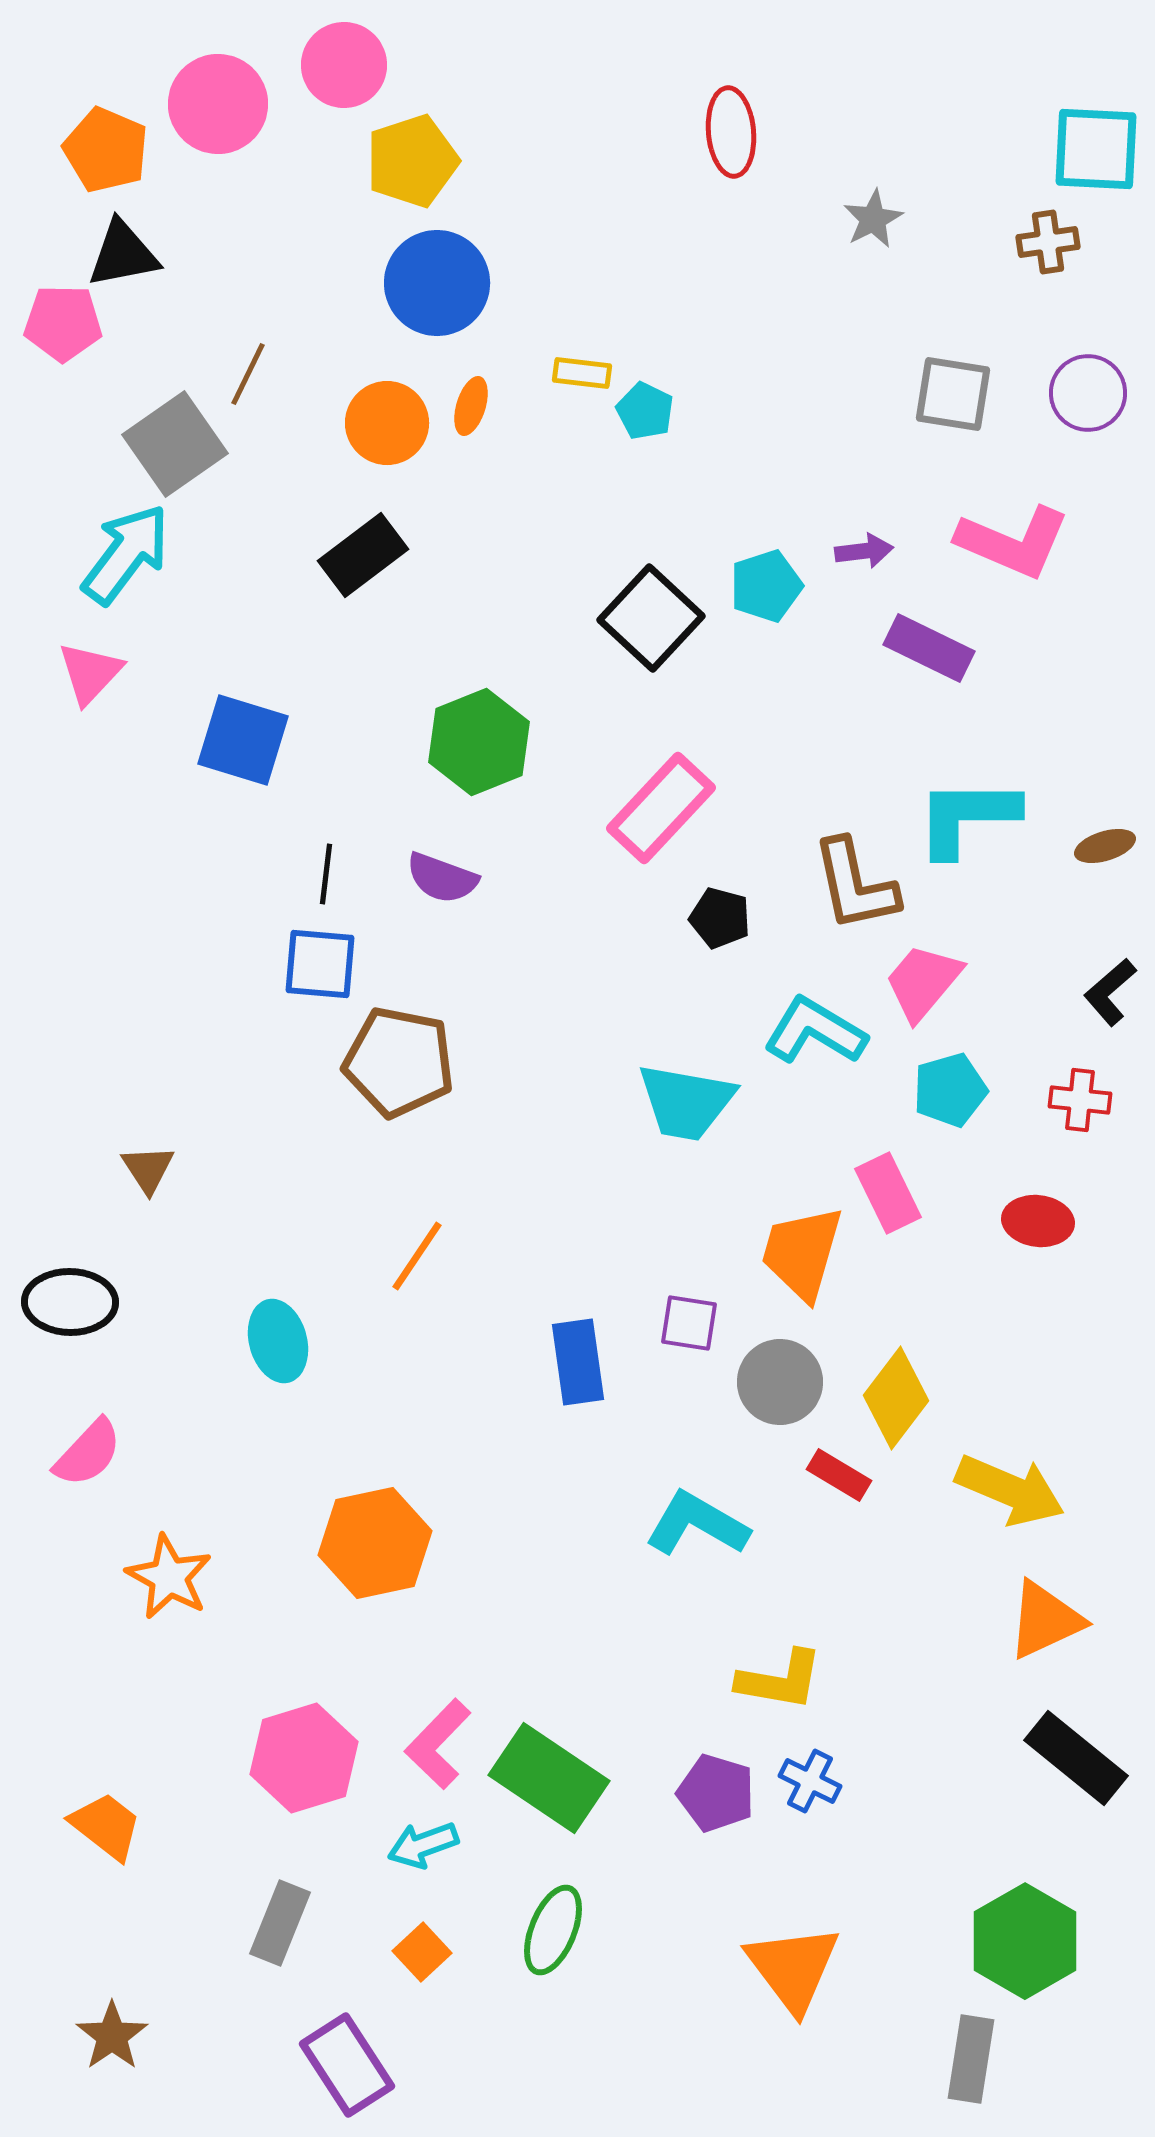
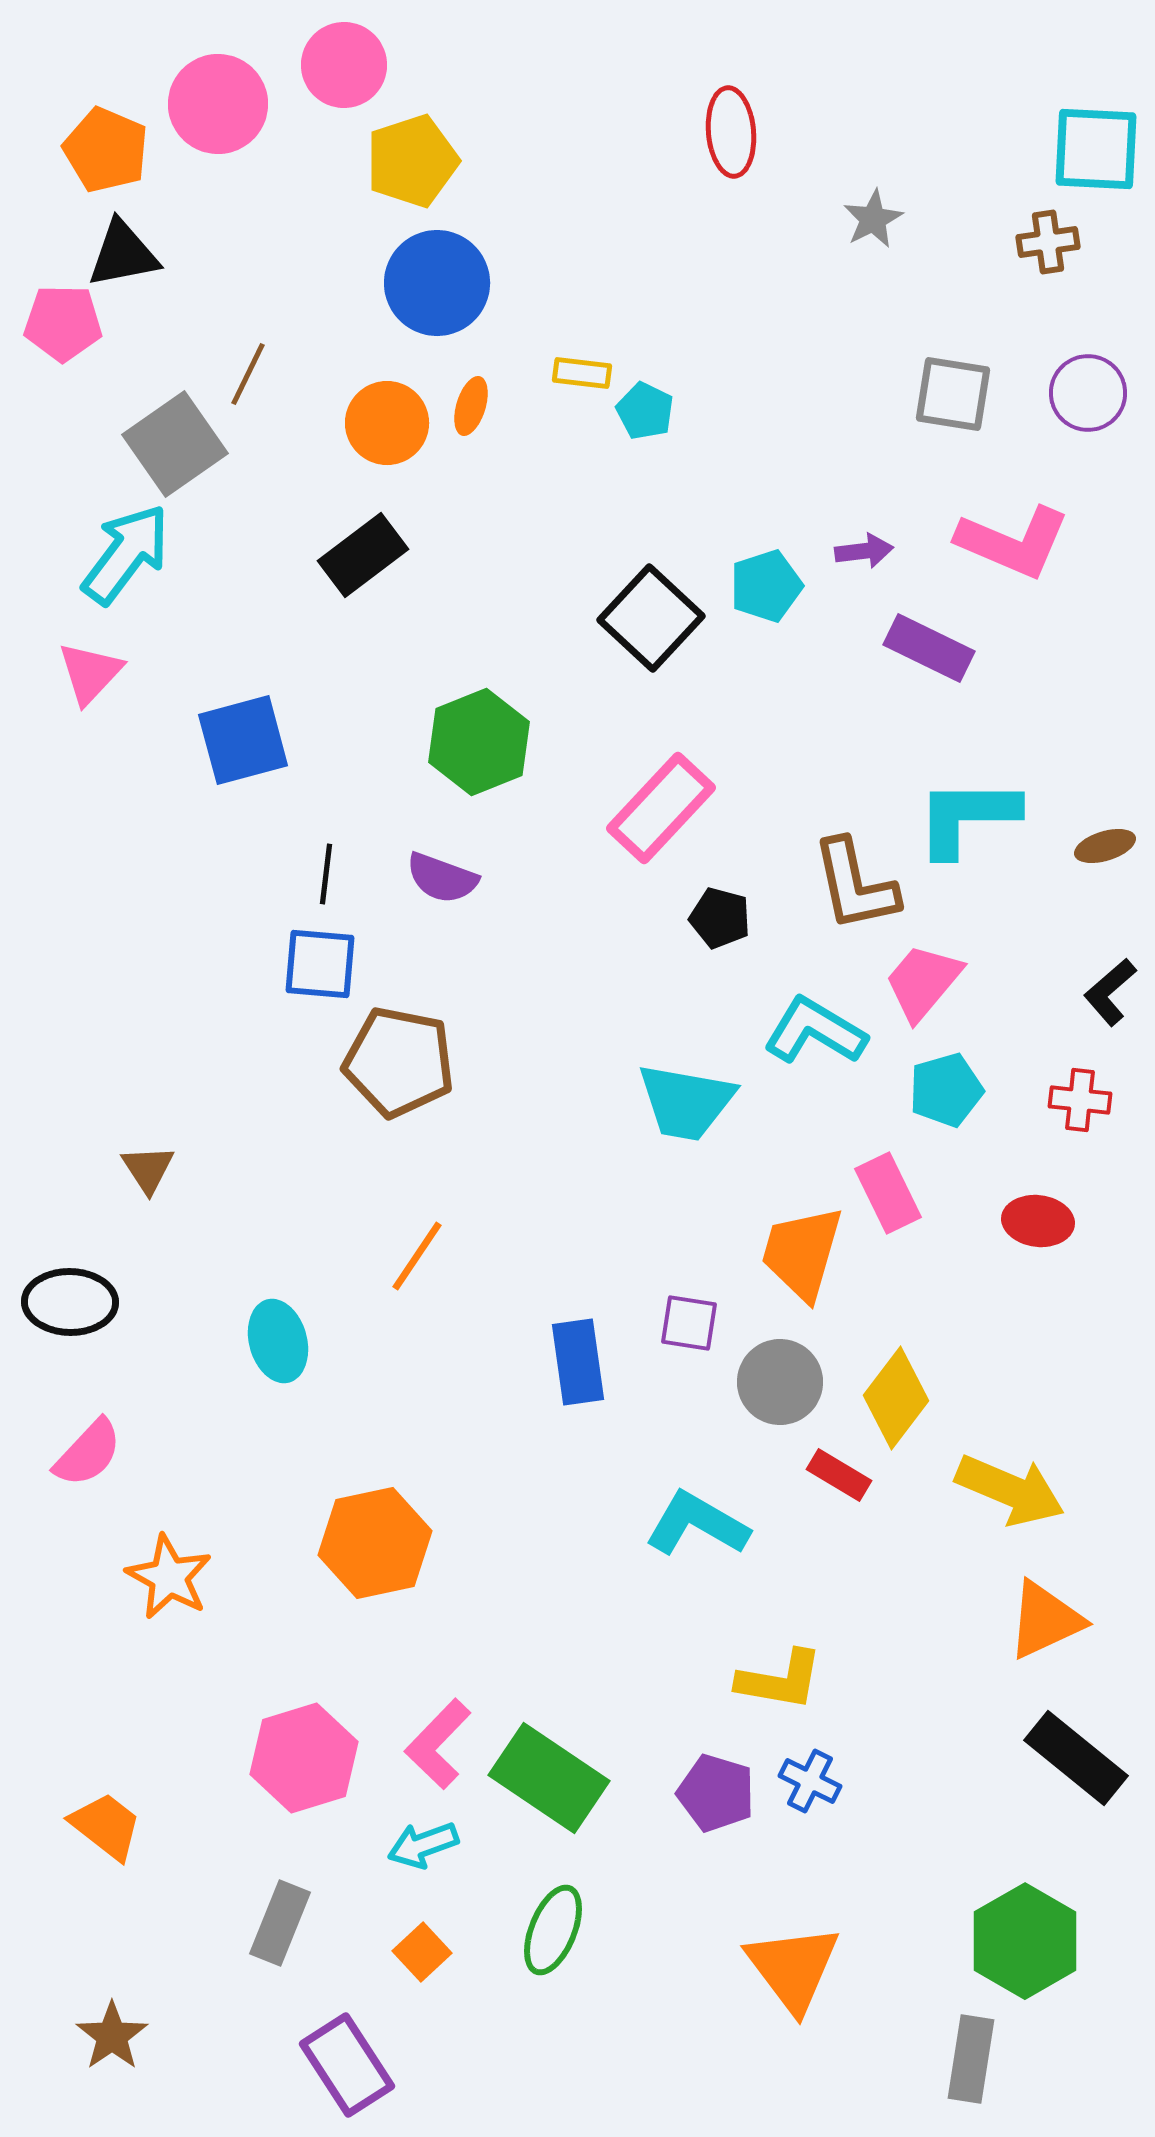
blue square at (243, 740): rotated 32 degrees counterclockwise
cyan pentagon at (950, 1090): moved 4 px left
